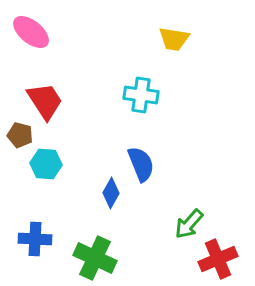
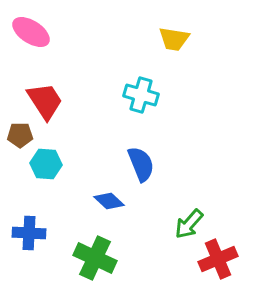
pink ellipse: rotated 6 degrees counterclockwise
cyan cross: rotated 8 degrees clockwise
brown pentagon: rotated 15 degrees counterclockwise
blue diamond: moved 2 px left, 8 px down; rotated 76 degrees counterclockwise
blue cross: moved 6 px left, 6 px up
